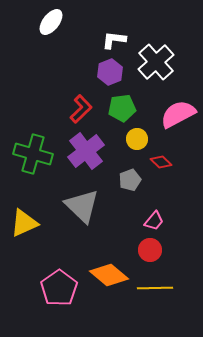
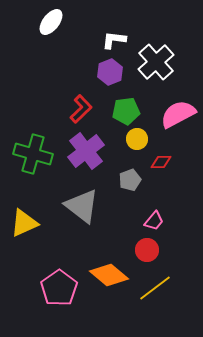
green pentagon: moved 4 px right, 3 px down
red diamond: rotated 45 degrees counterclockwise
gray triangle: rotated 6 degrees counterclockwise
red circle: moved 3 px left
yellow line: rotated 36 degrees counterclockwise
